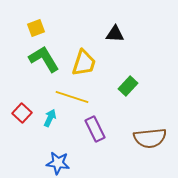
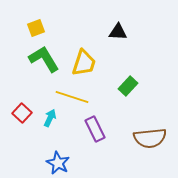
black triangle: moved 3 px right, 2 px up
blue star: rotated 20 degrees clockwise
